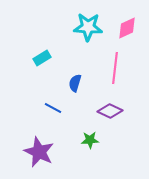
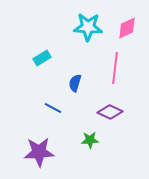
purple diamond: moved 1 px down
purple star: rotated 28 degrees counterclockwise
